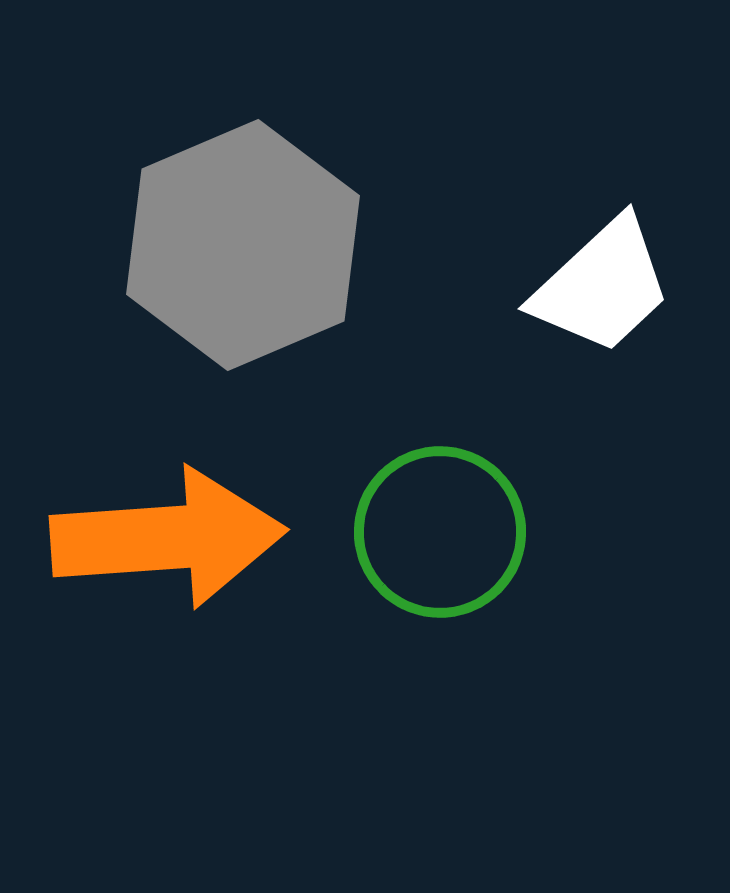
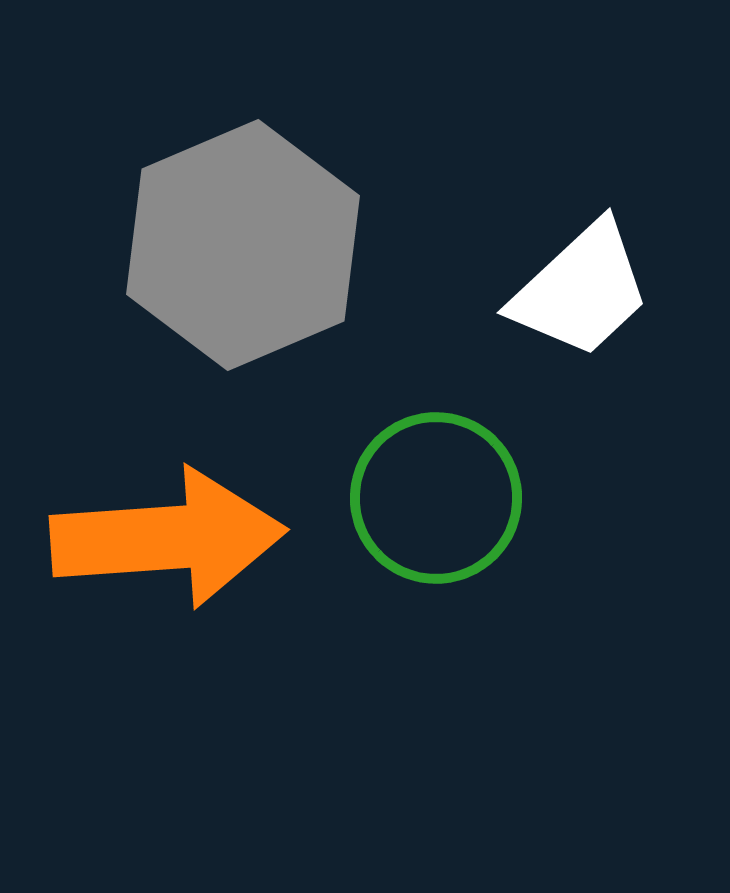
white trapezoid: moved 21 px left, 4 px down
green circle: moved 4 px left, 34 px up
